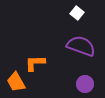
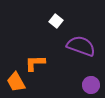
white square: moved 21 px left, 8 px down
purple circle: moved 6 px right, 1 px down
